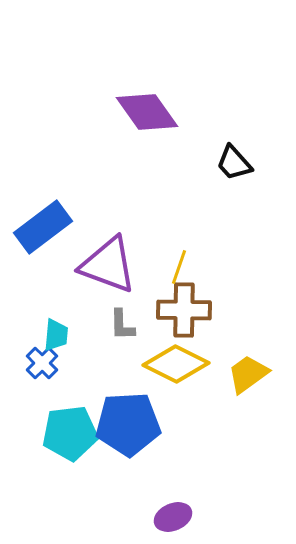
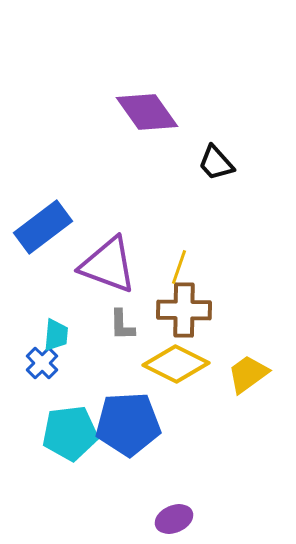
black trapezoid: moved 18 px left
purple ellipse: moved 1 px right, 2 px down
